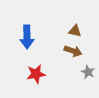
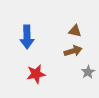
brown arrow: rotated 36 degrees counterclockwise
gray star: rotated 16 degrees clockwise
